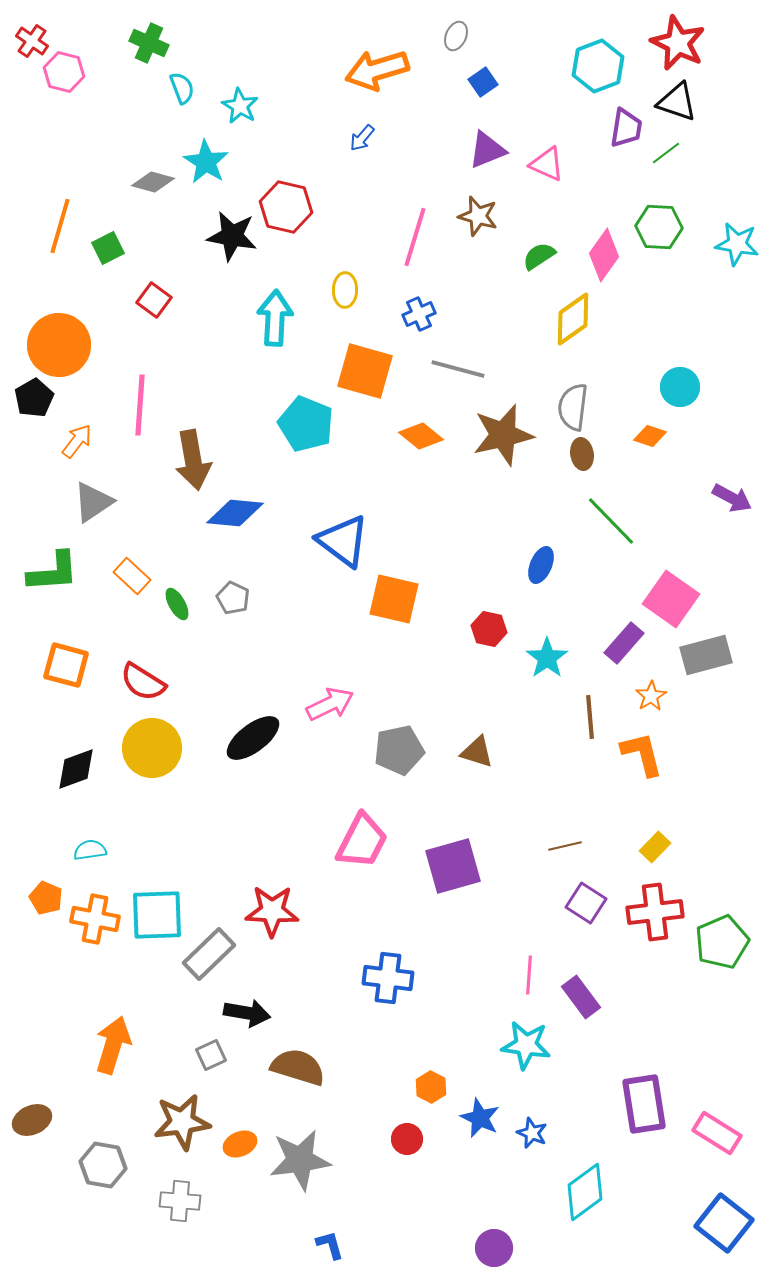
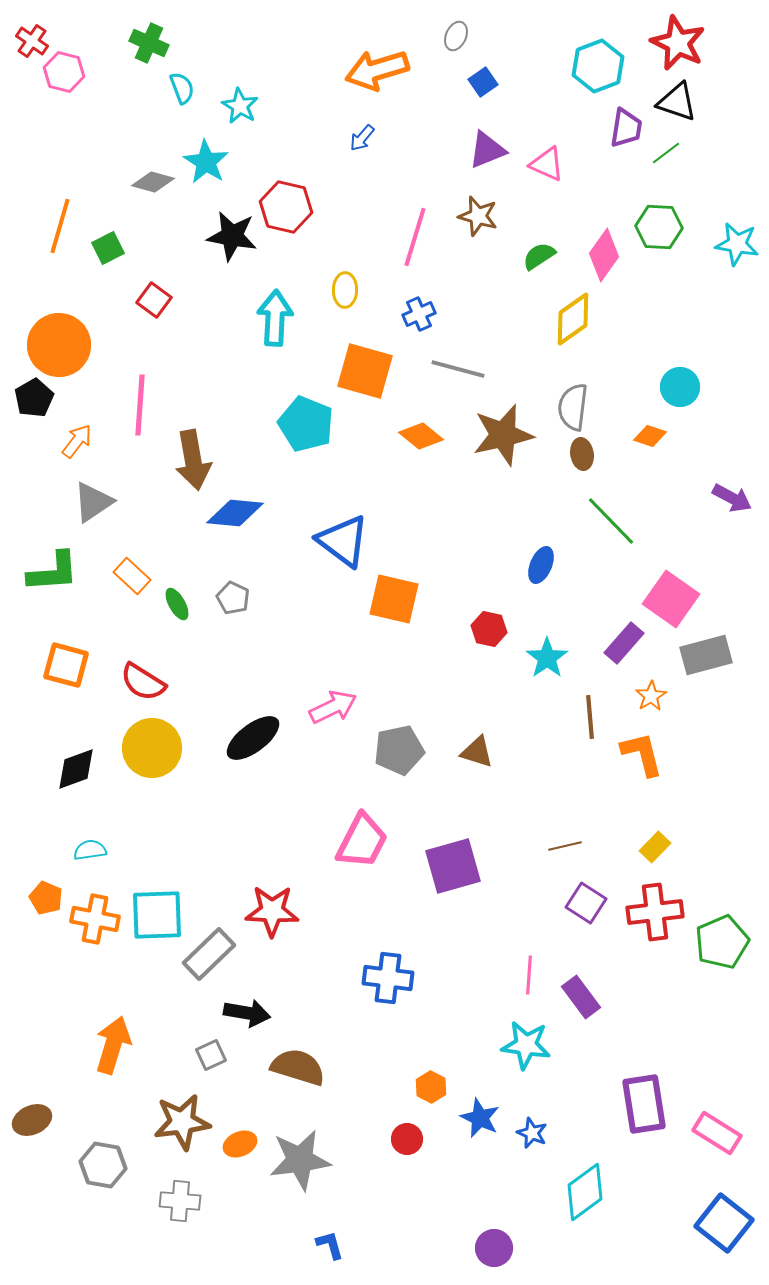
pink arrow at (330, 704): moved 3 px right, 3 px down
